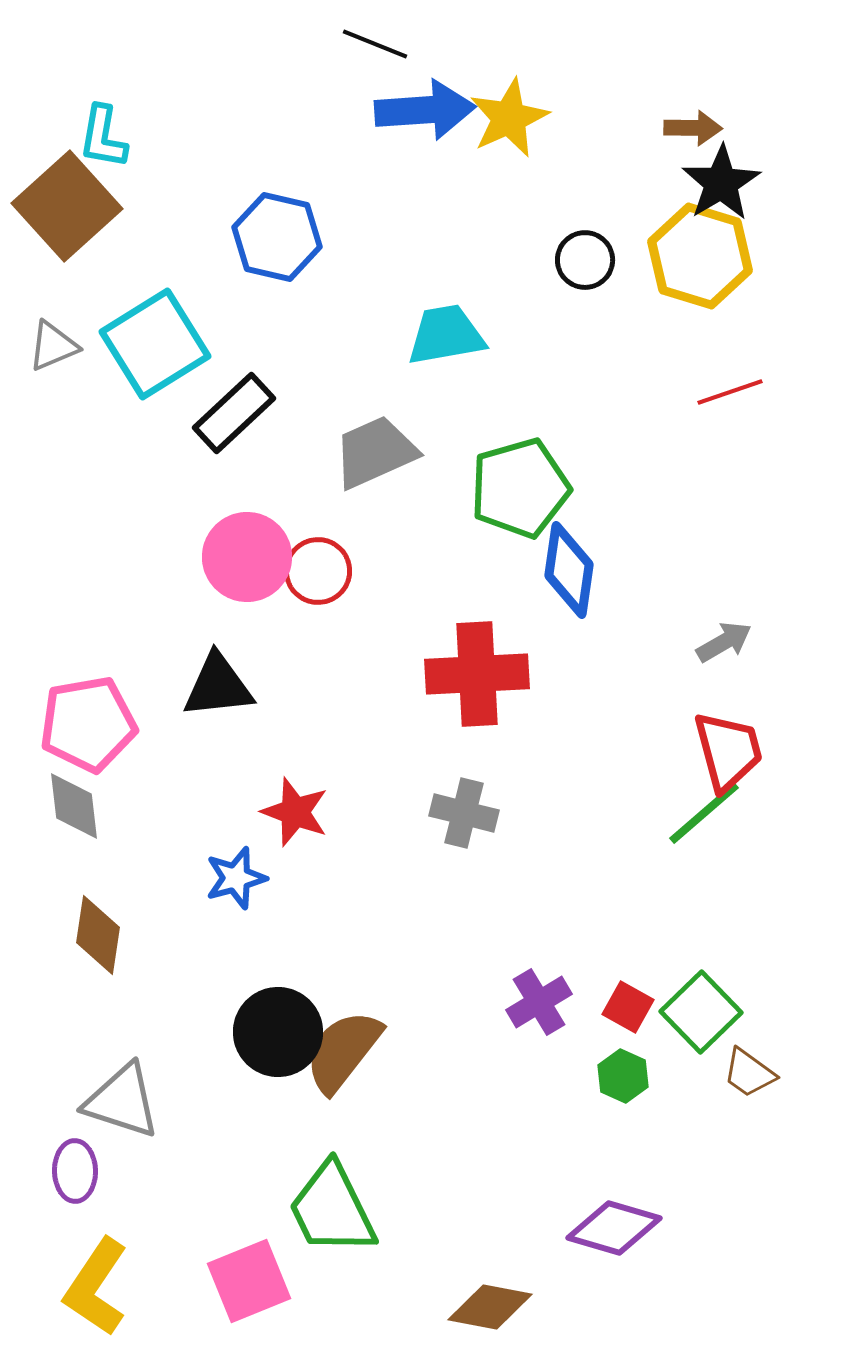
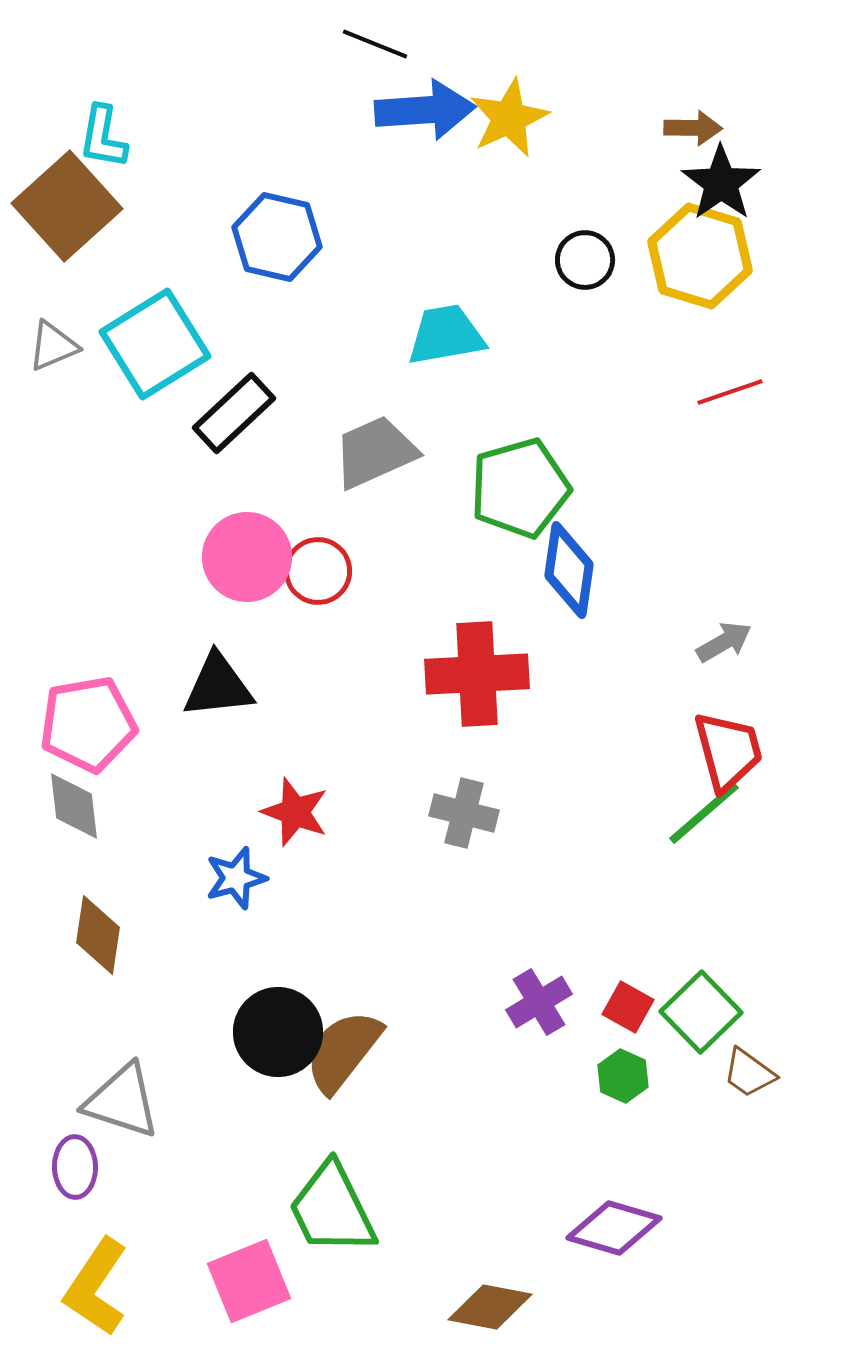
black star at (721, 183): rotated 4 degrees counterclockwise
purple ellipse at (75, 1171): moved 4 px up
